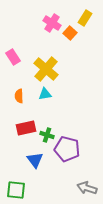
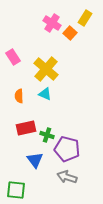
cyan triangle: rotated 32 degrees clockwise
gray arrow: moved 20 px left, 11 px up
